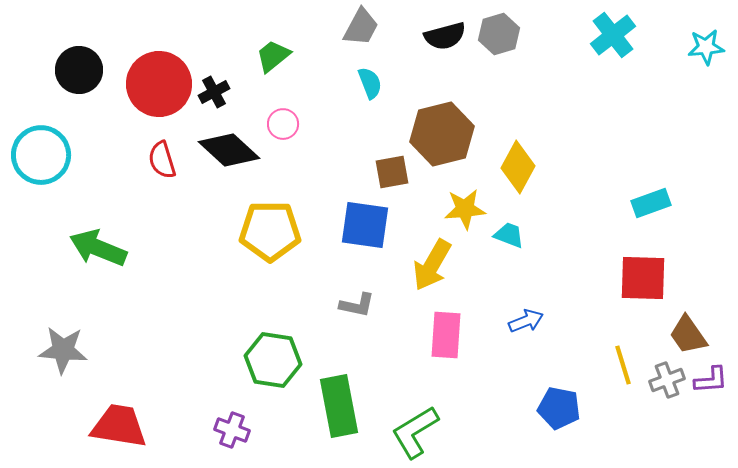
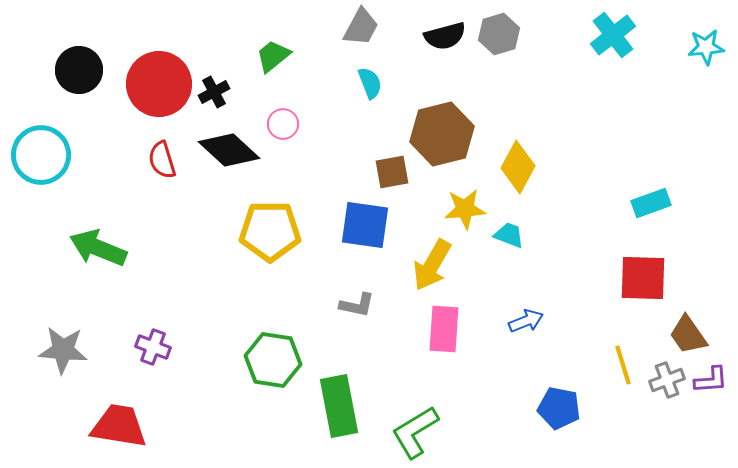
pink rectangle: moved 2 px left, 6 px up
purple cross: moved 79 px left, 83 px up
